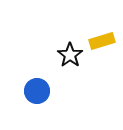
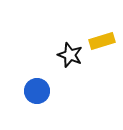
black star: rotated 15 degrees counterclockwise
